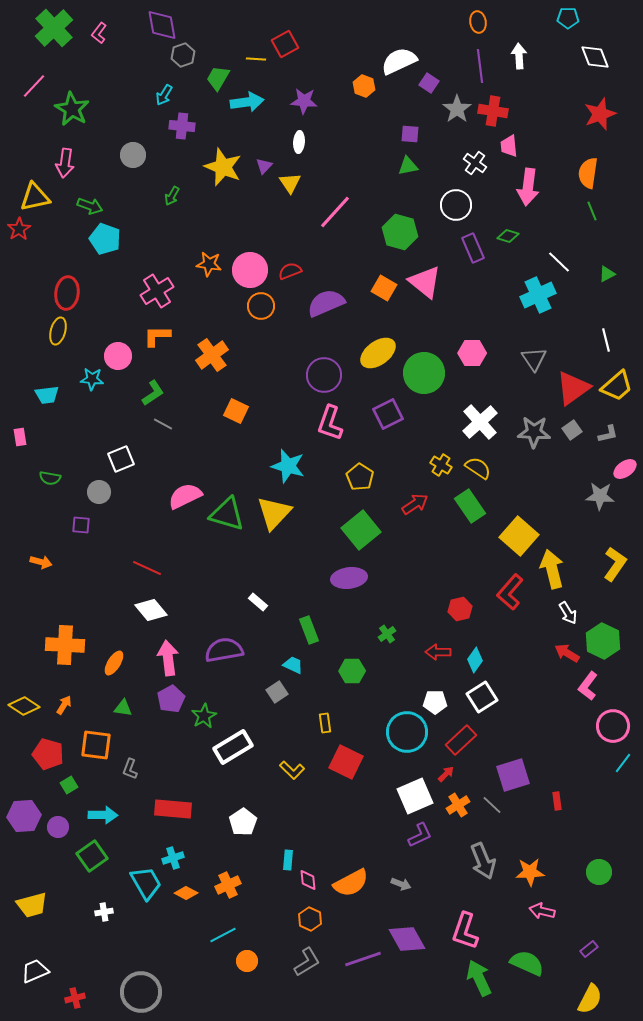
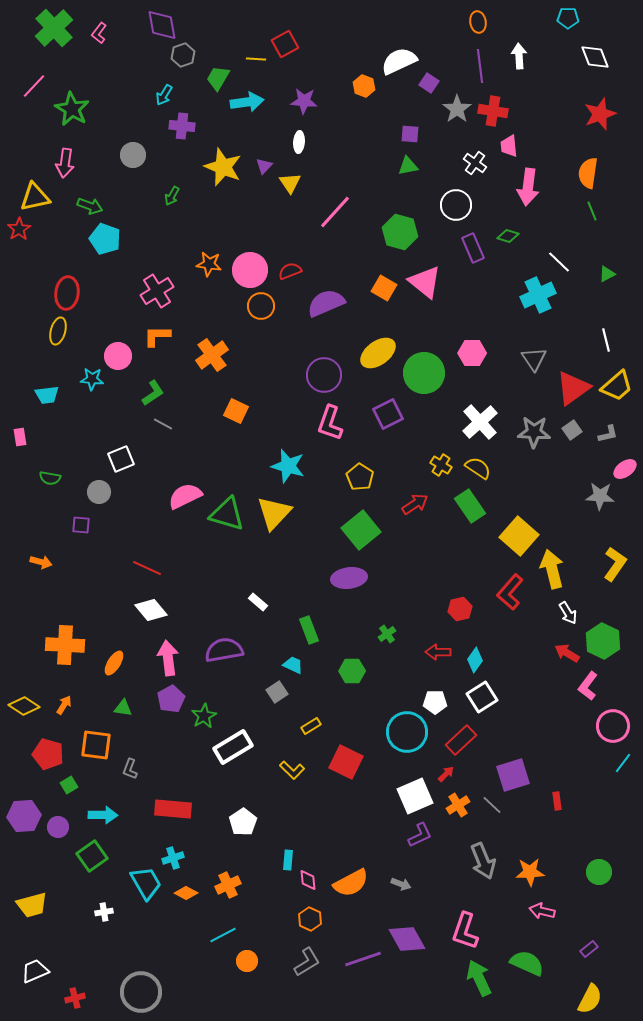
yellow rectangle at (325, 723): moved 14 px left, 3 px down; rotated 66 degrees clockwise
